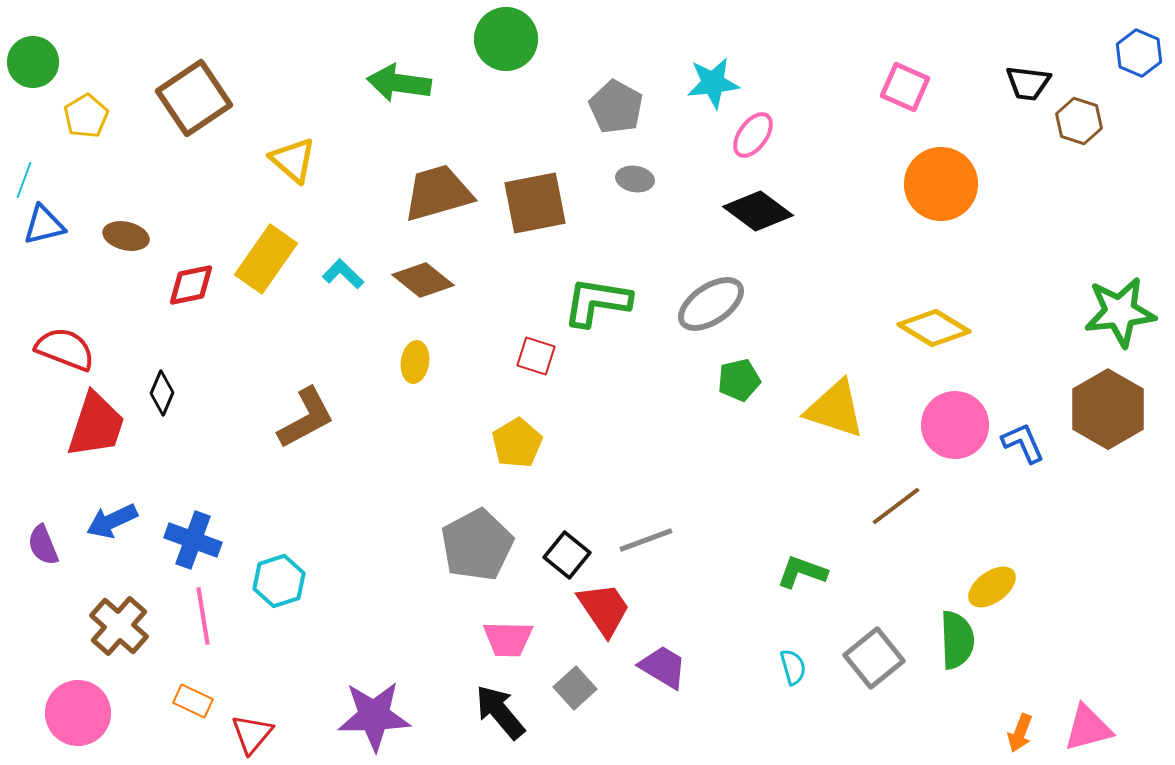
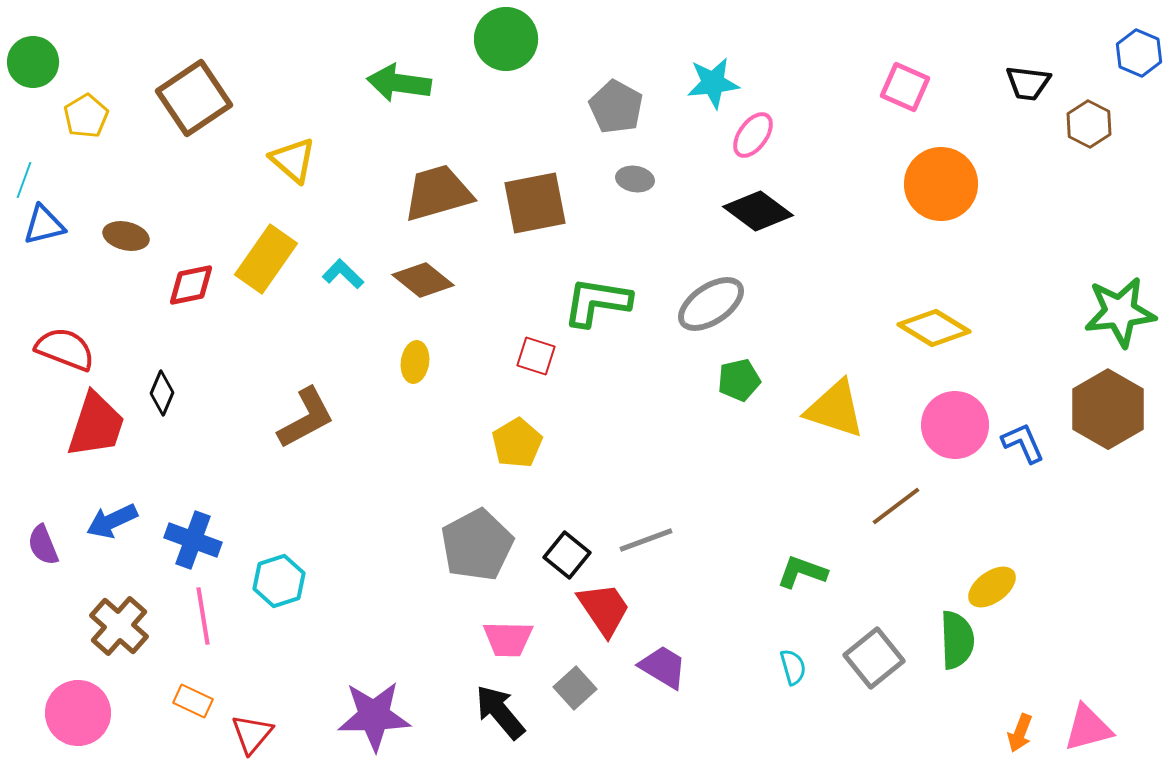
brown hexagon at (1079, 121): moved 10 px right, 3 px down; rotated 9 degrees clockwise
